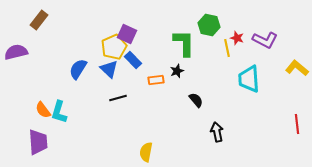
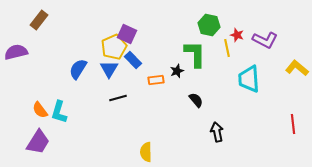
red star: moved 3 px up
green L-shape: moved 11 px right, 11 px down
blue triangle: rotated 18 degrees clockwise
orange semicircle: moved 3 px left
red line: moved 4 px left
purple trapezoid: rotated 36 degrees clockwise
yellow semicircle: rotated 12 degrees counterclockwise
